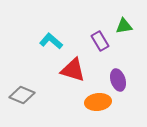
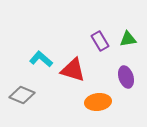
green triangle: moved 4 px right, 13 px down
cyan L-shape: moved 10 px left, 18 px down
purple ellipse: moved 8 px right, 3 px up
